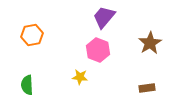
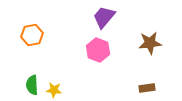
brown star: rotated 25 degrees clockwise
yellow star: moved 26 px left, 13 px down
green semicircle: moved 5 px right
